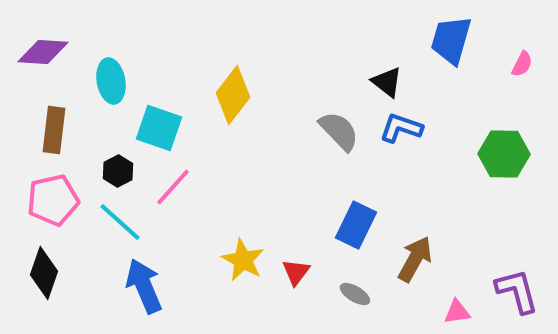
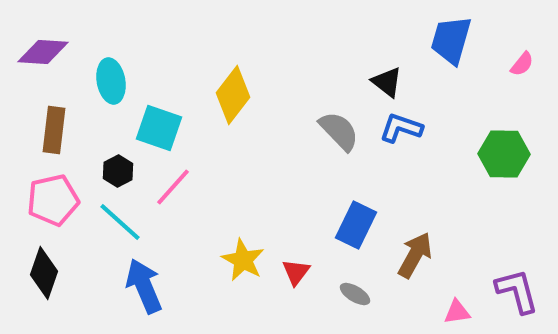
pink semicircle: rotated 12 degrees clockwise
brown arrow: moved 4 px up
